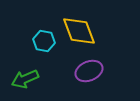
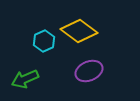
yellow diamond: rotated 33 degrees counterclockwise
cyan hexagon: rotated 25 degrees clockwise
